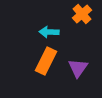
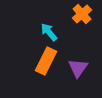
cyan arrow: rotated 48 degrees clockwise
